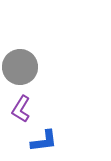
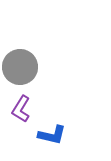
blue L-shape: moved 8 px right, 6 px up; rotated 20 degrees clockwise
